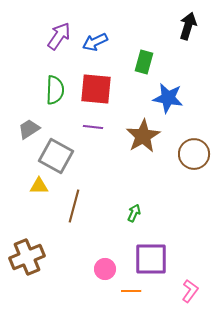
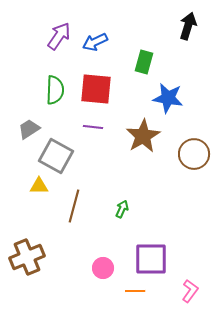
green arrow: moved 12 px left, 4 px up
pink circle: moved 2 px left, 1 px up
orange line: moved 4 px right
